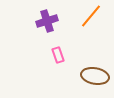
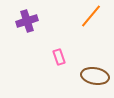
purple cross: moved 20 px left
pink rectangle: moved 1 px right, 2 px down
